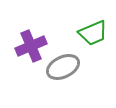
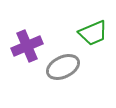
purple cross: moved 4 px left
